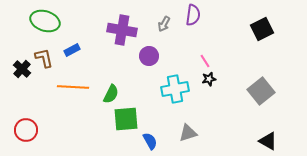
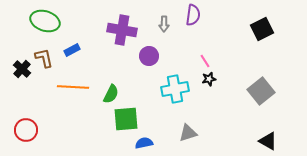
gray arrow: rotated 28 degrees counterclockwise
blue semicircle: moved 6 px left, 2 px down; rotated 72 degrees counterclockwise
